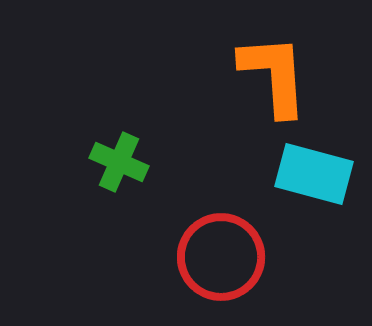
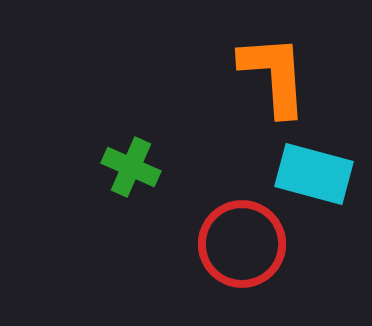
green cross: moved 12 px right, 5 px down
red circle: moved 21 px right, 13 px up
